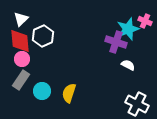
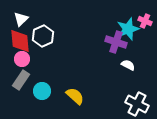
yellow semicircle: moved 6 px right, 3 px down; rotated 114 degrees clockwise
